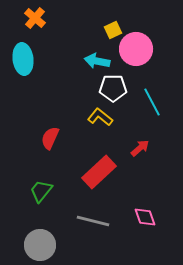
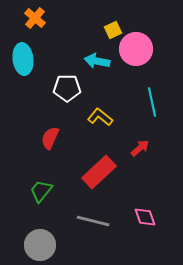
white pentagon: moved 46 px left
cyan line: rotated 16 degrees clockwise
